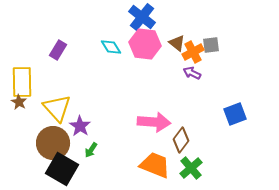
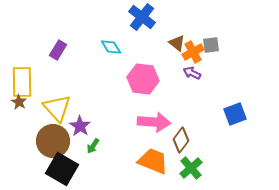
pink hexagon: moved 2 px left, 35 px down
brown circle: moved 2 px up
green arrow: moved 2 px right, 4 px up
orange trapezoid: moved 2 px left, 4 px up
